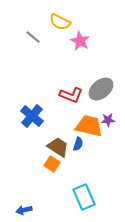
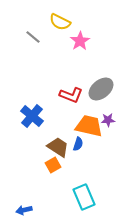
pink star: rotated 12 degrees clockwise
orange square: moved 1 px right, 1 px down; rotated 28 degrees clockwise
